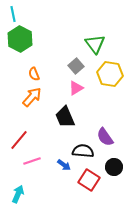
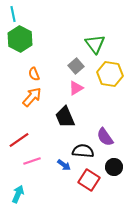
red line: rotated 15 degrees clockwise
